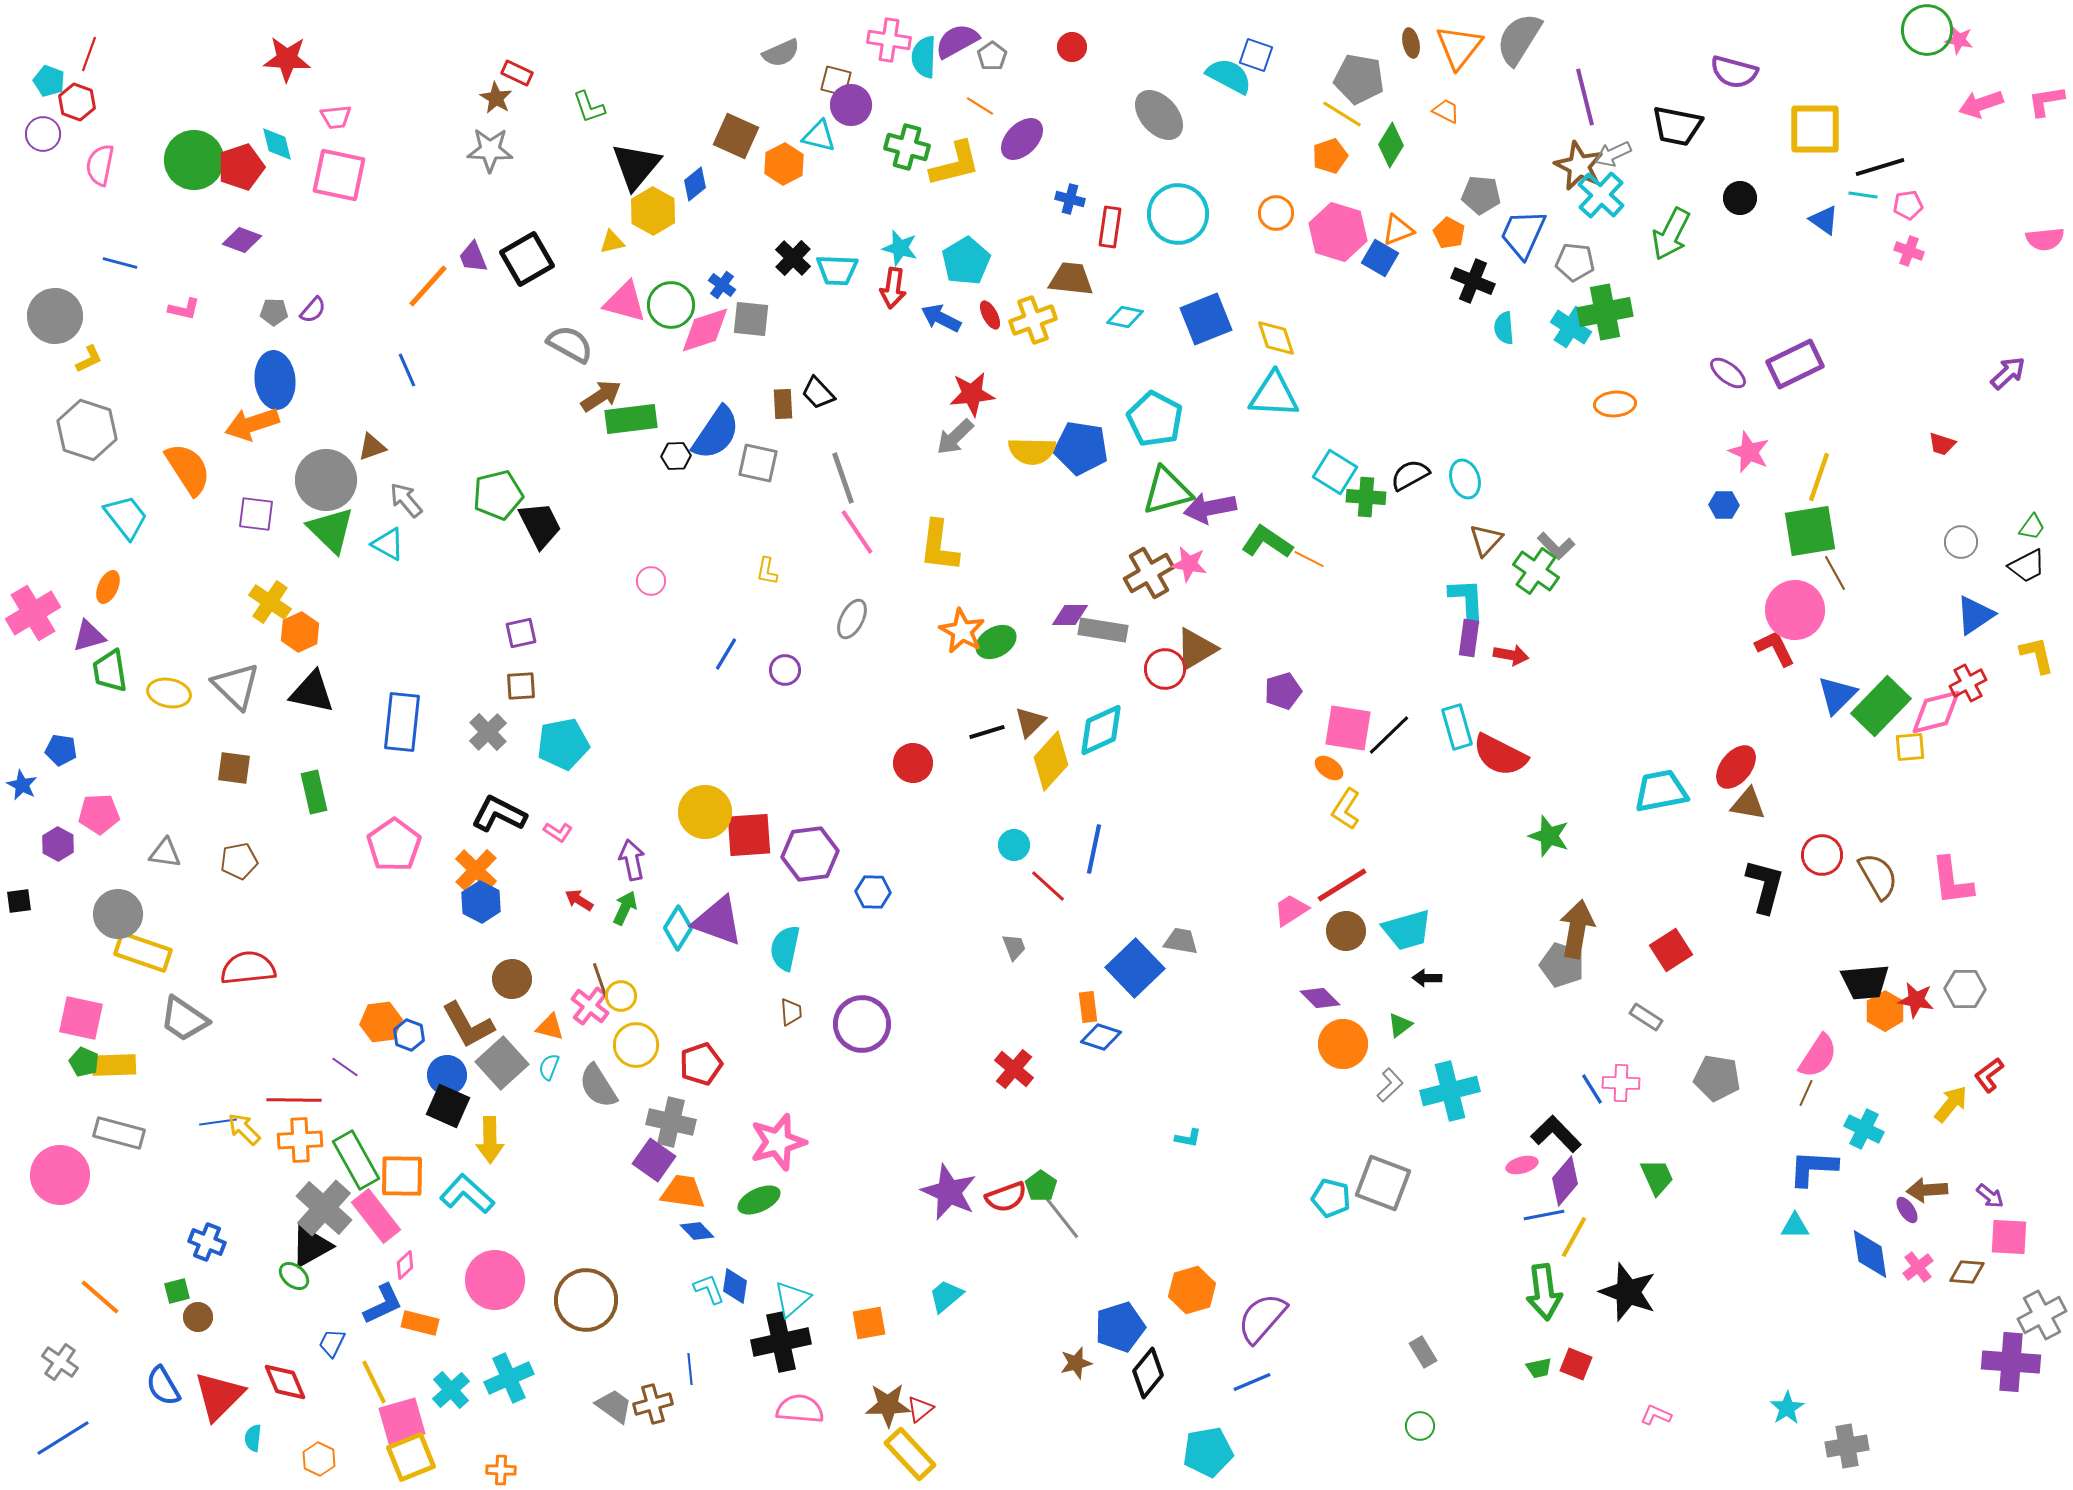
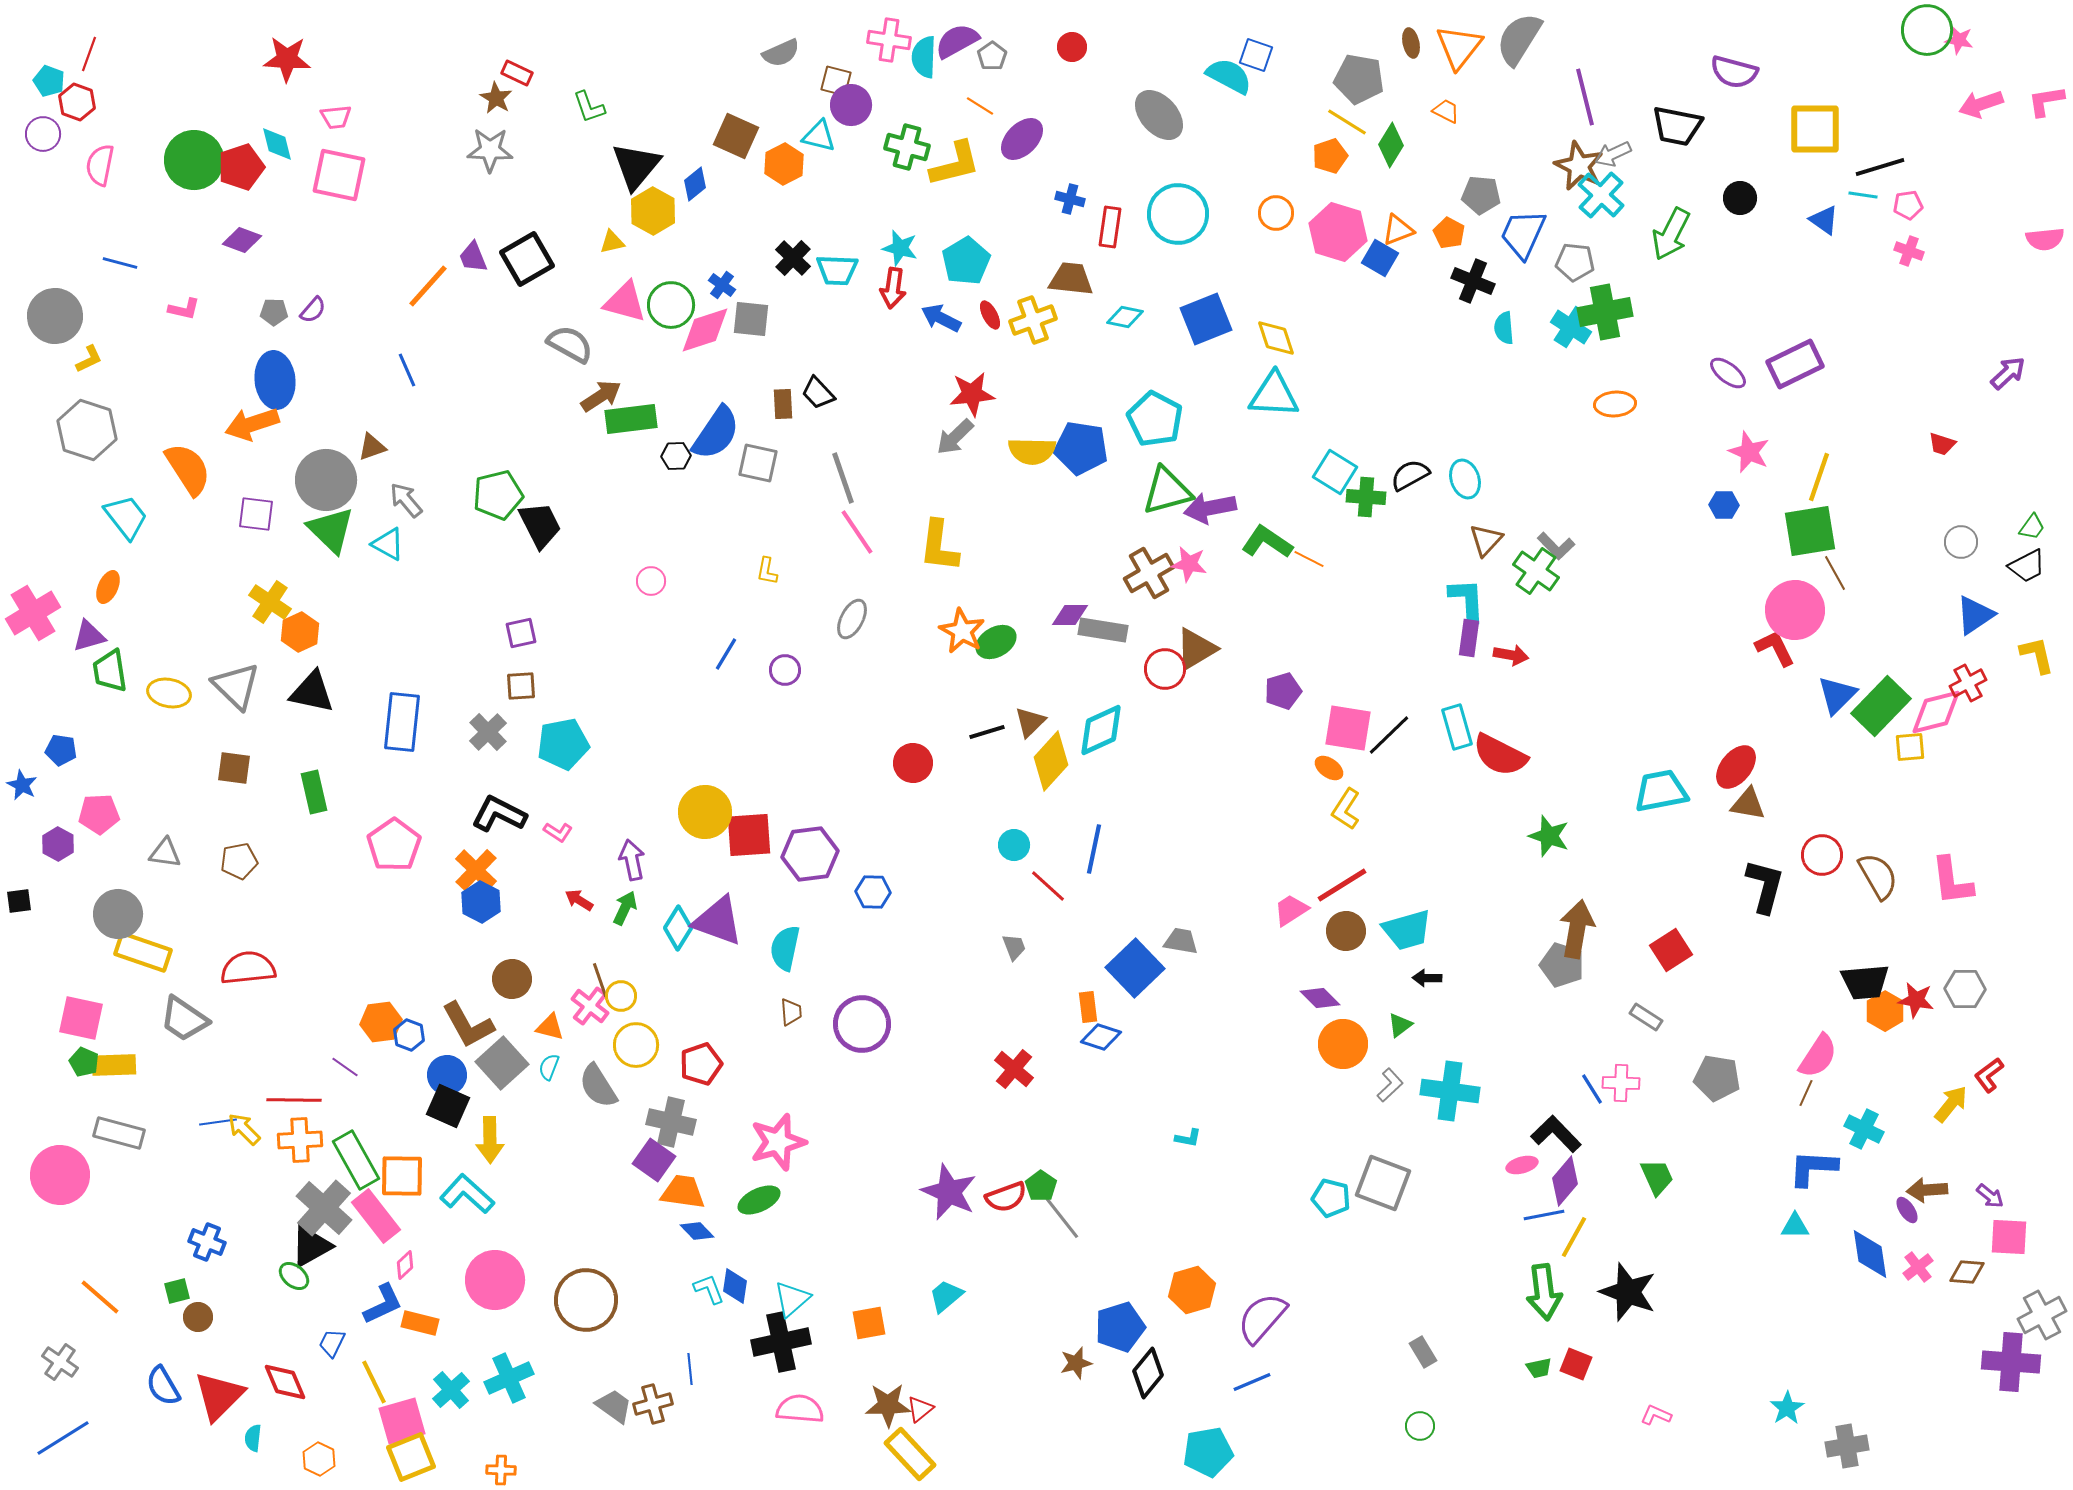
yellow line at (1342, 114): moved 5 px right, 8 px down
cyan cross at (1450, 1091): rotated 22 degrees clockwise
